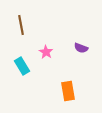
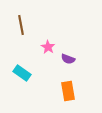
purple semicircle: moved 13 px left, 11 px down
pink star: moved 2 px right, 5 px up
cyan rectangle: moved 7 px down; rotated 24 degrees counterclockwise
